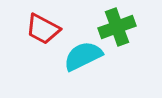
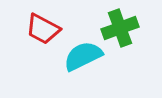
green cross: moved 3 px right, 1 px down
